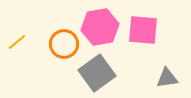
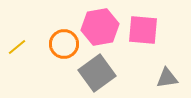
yellow line: moved 5 px down
